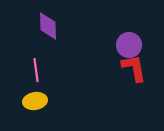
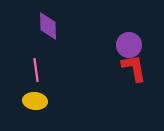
yellow ellipse: rotated 15 degrees clockwise
